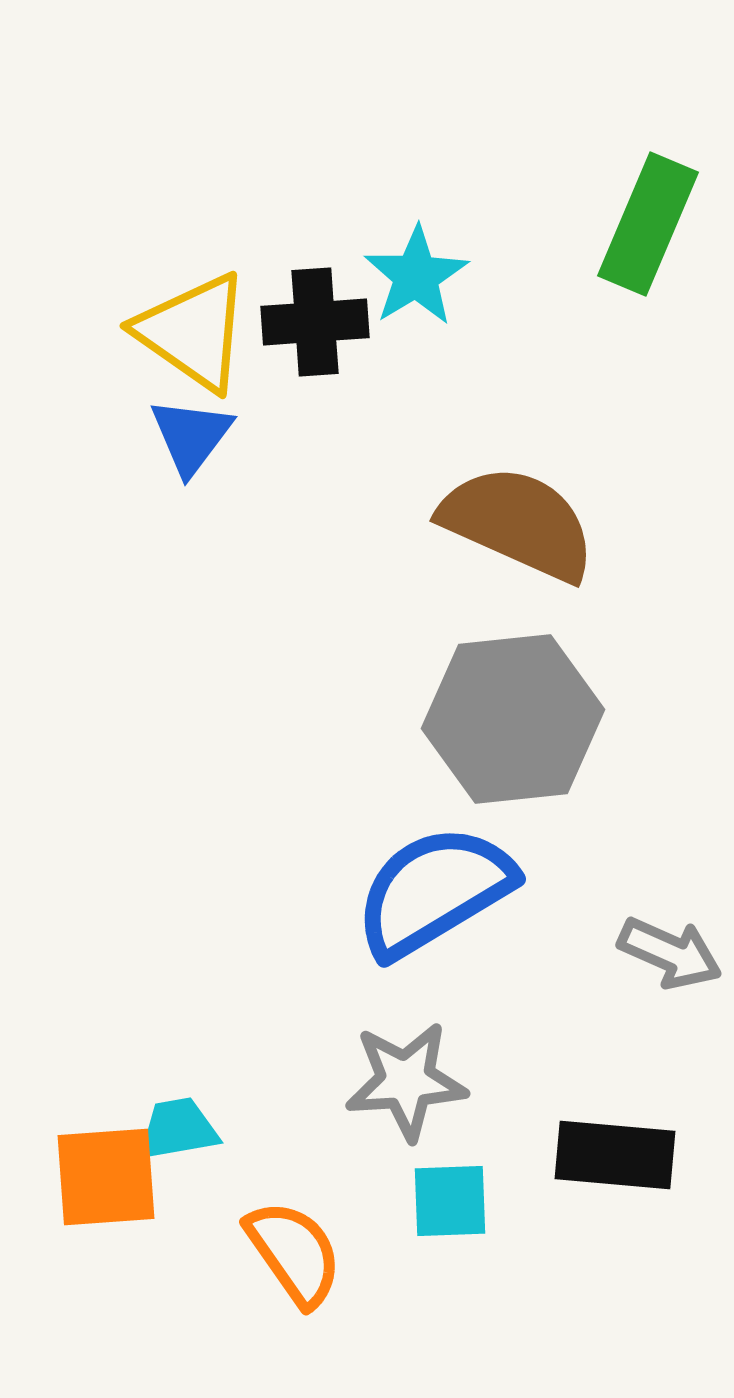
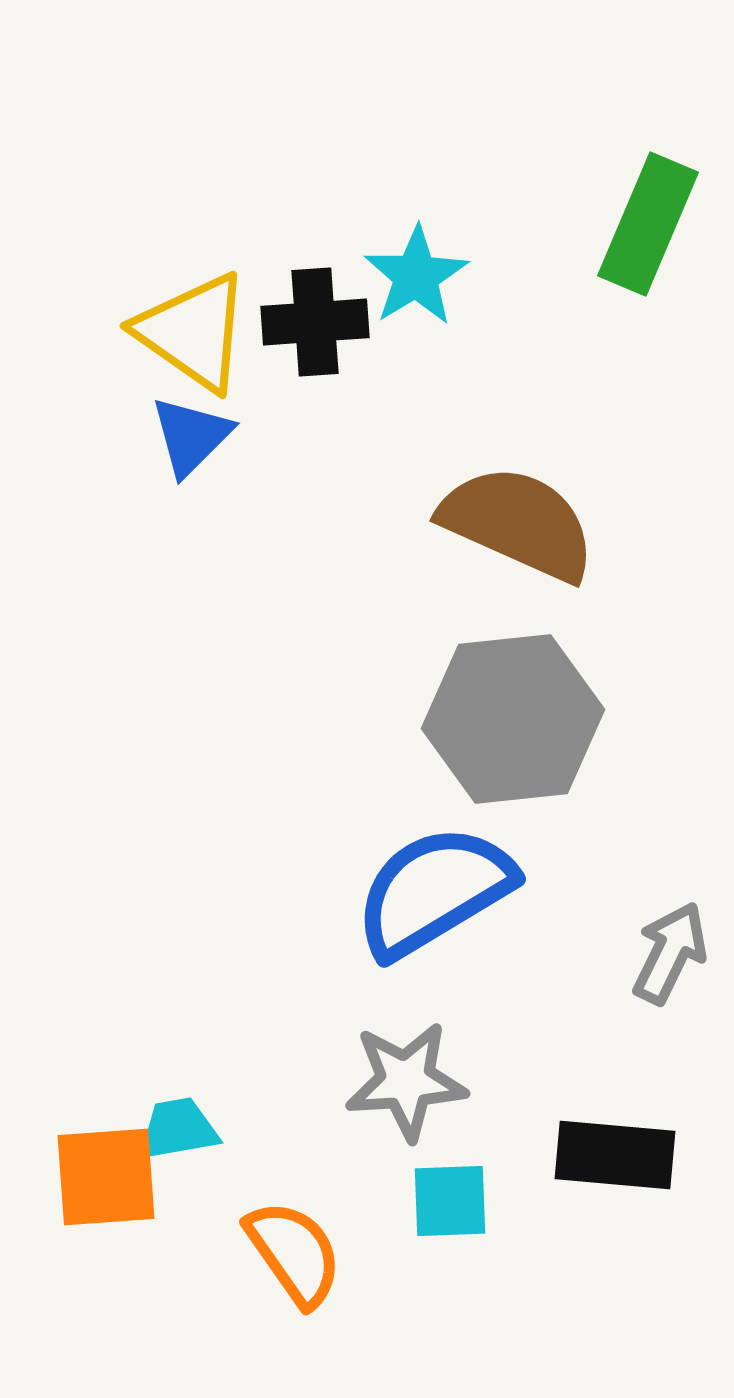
blue triangle: rotated 8 degrees clockwise
gray arrow: rotated 88 degrees counterclockwise
